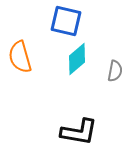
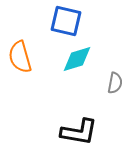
cyan diamond: rotated 24 degrees clockwise
gray semicircle: moved 12 px down
